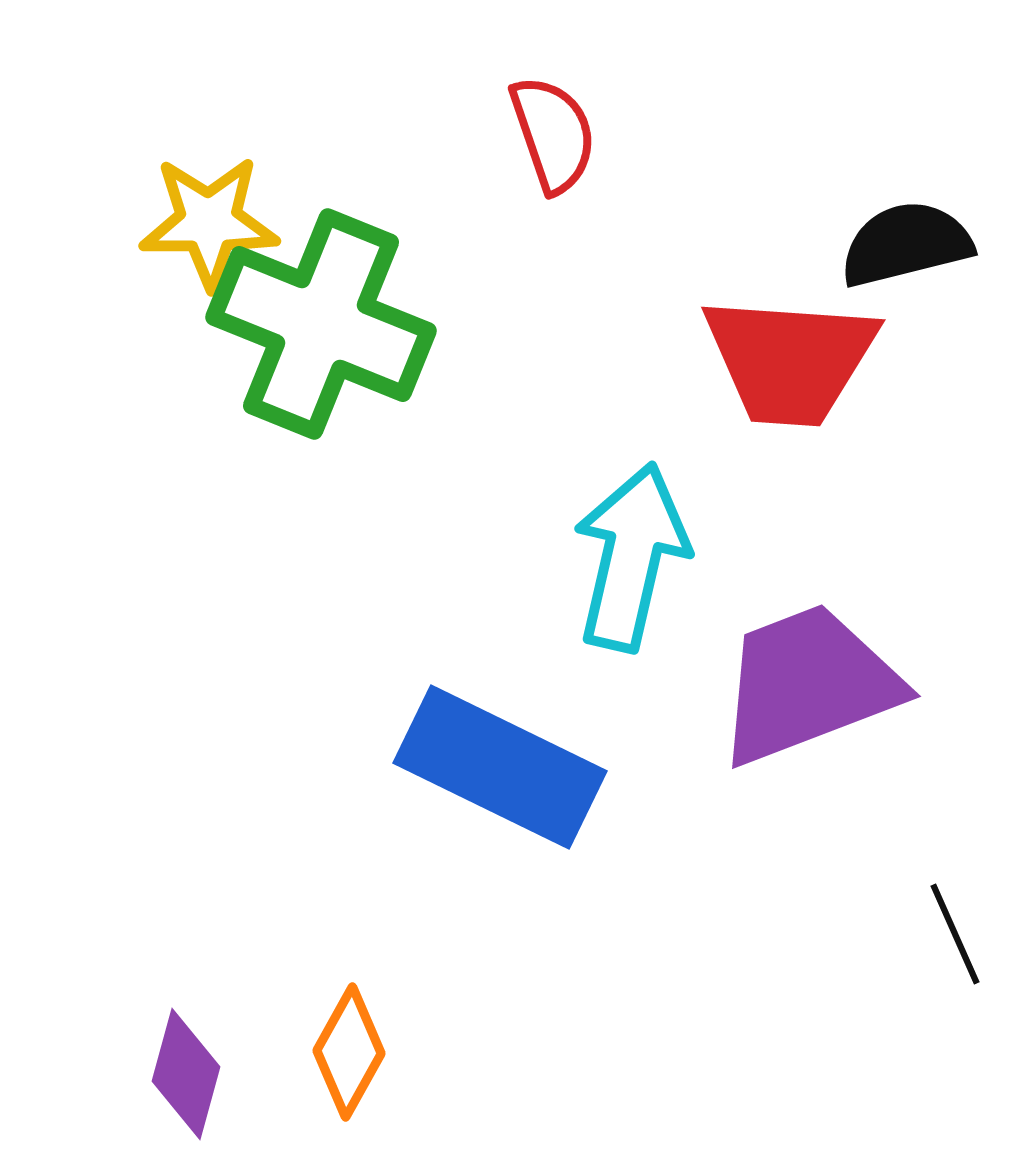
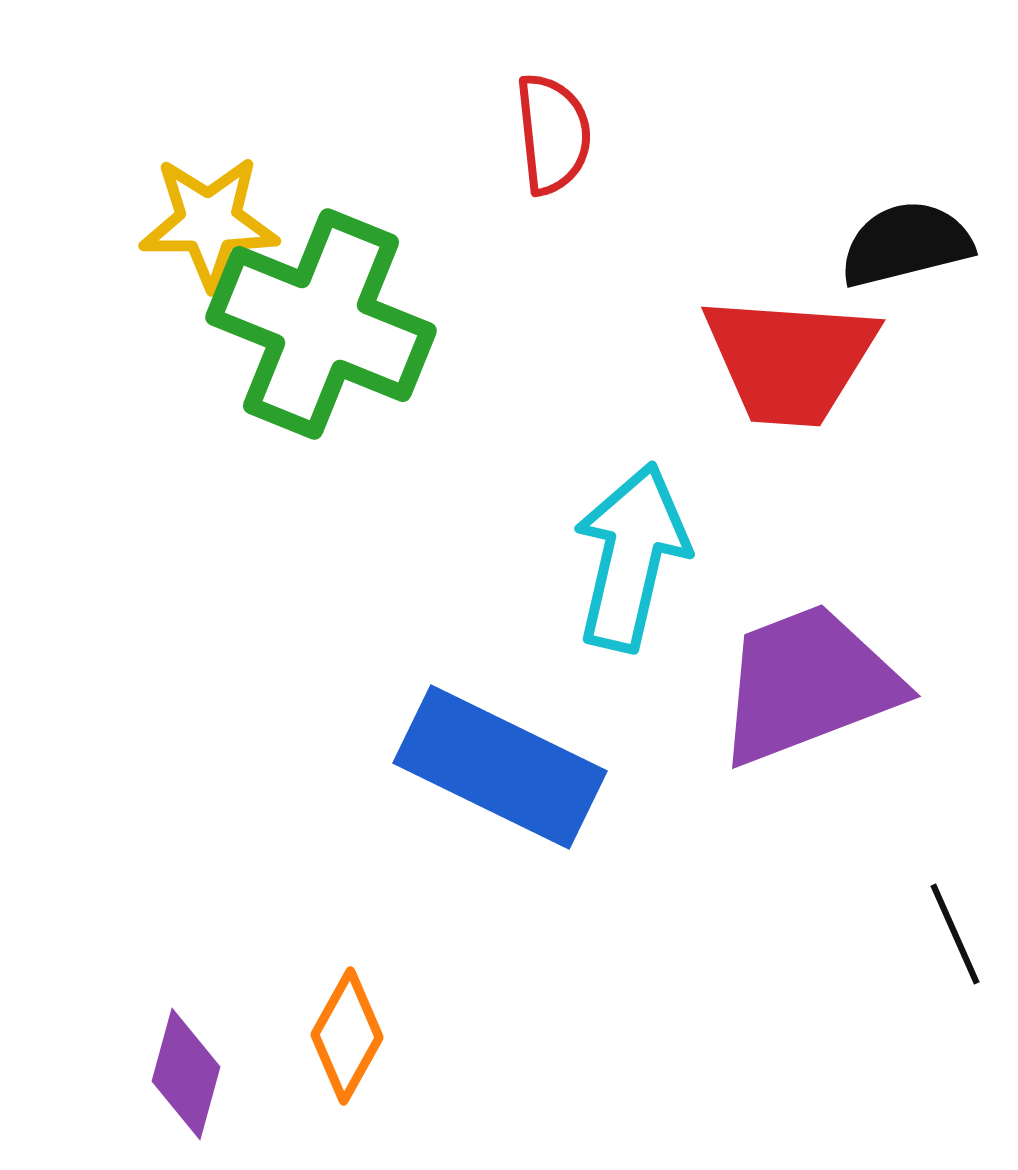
red semicircle: rotated 13 degrees clockwise
orange diamond: moved 2 px left, 16 px up
